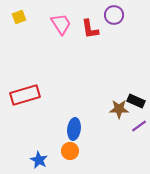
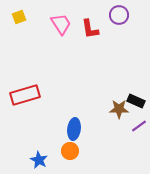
purple circle: moved 5 px right
